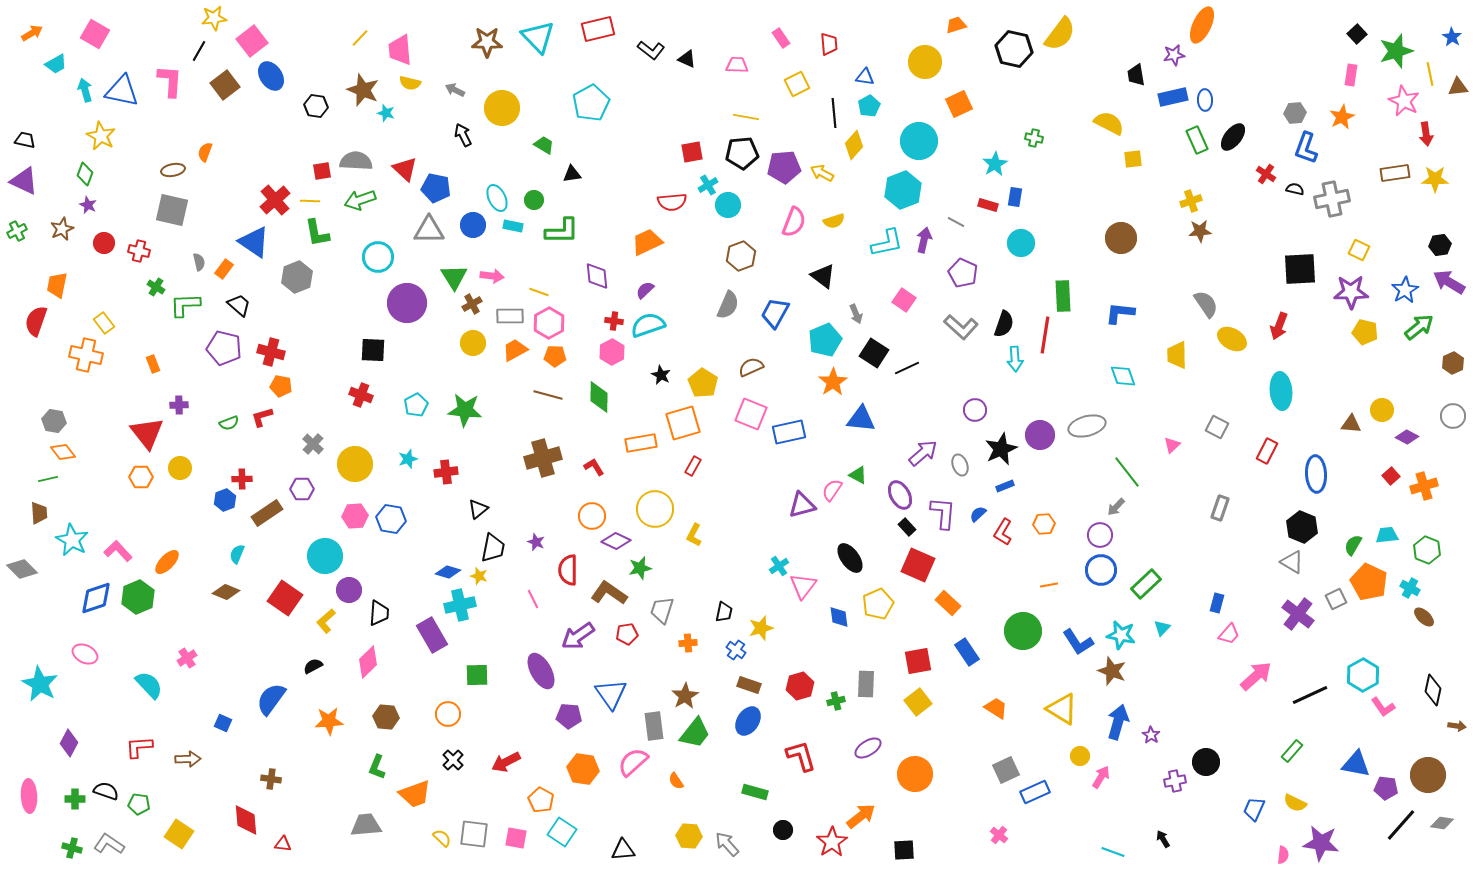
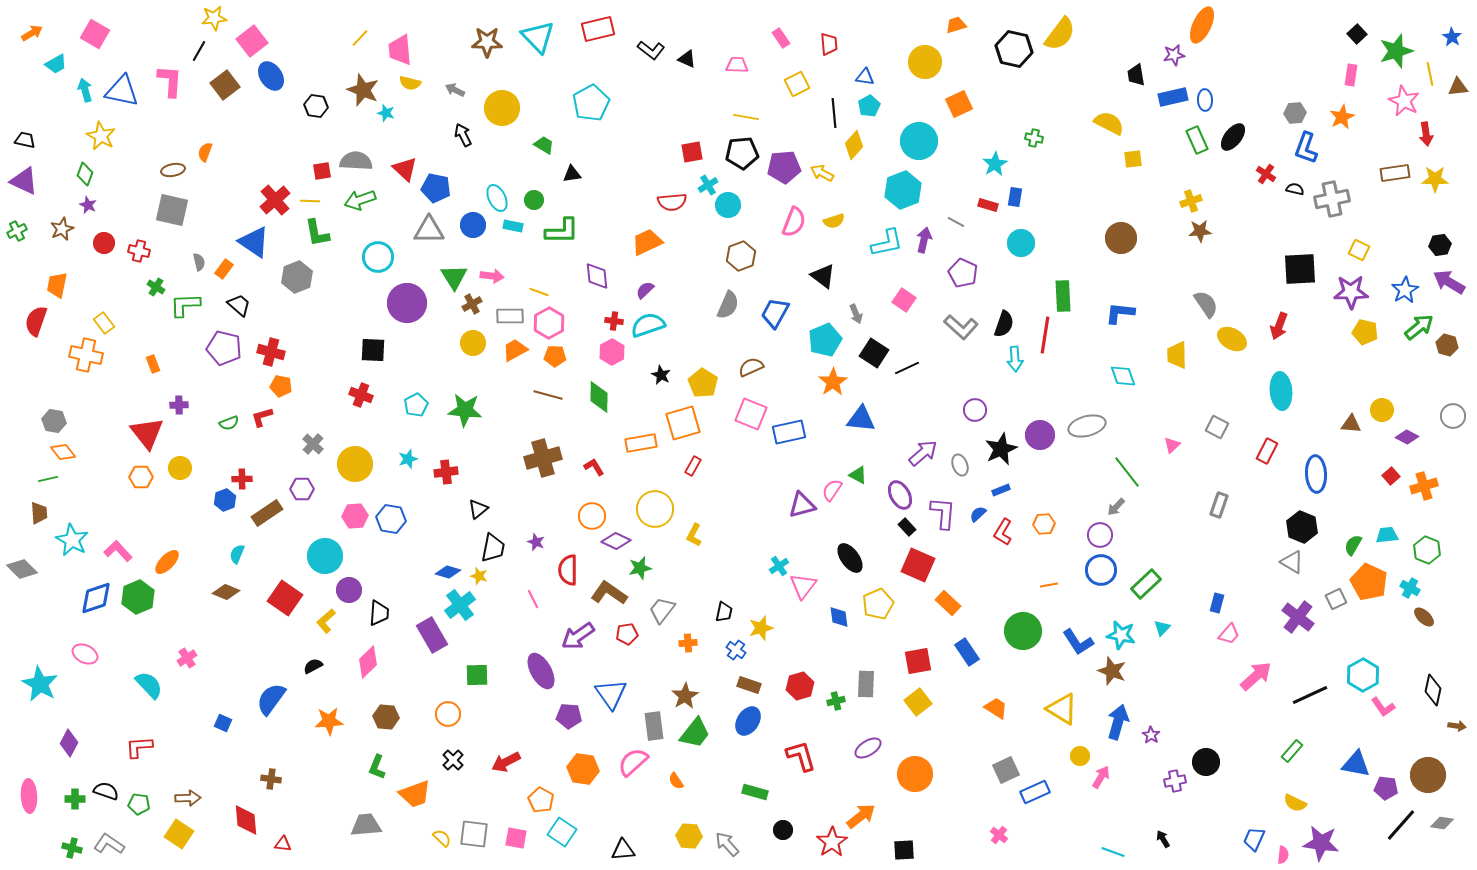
brown hexagon at (1453, 363): moved 6 px left, 18 px up; rotated 20 degrees counterclockwise
blue rectangle at (1005, 486): moved 4 px left, 4 px down
gray rectangle at (1220, 508): moved 1 px left, 3 px up
cyan cross at (460, 605): rotated 24 degrees counterclockwise
gray trapezoid at (662, 610): rotated 20 degrees clockwise
purple cross at (1298, 614): moved 3 px down
brown arrow at (188, 759): moved 39 px down
blue trapezoid at (1254, 809): moved 30 px down
